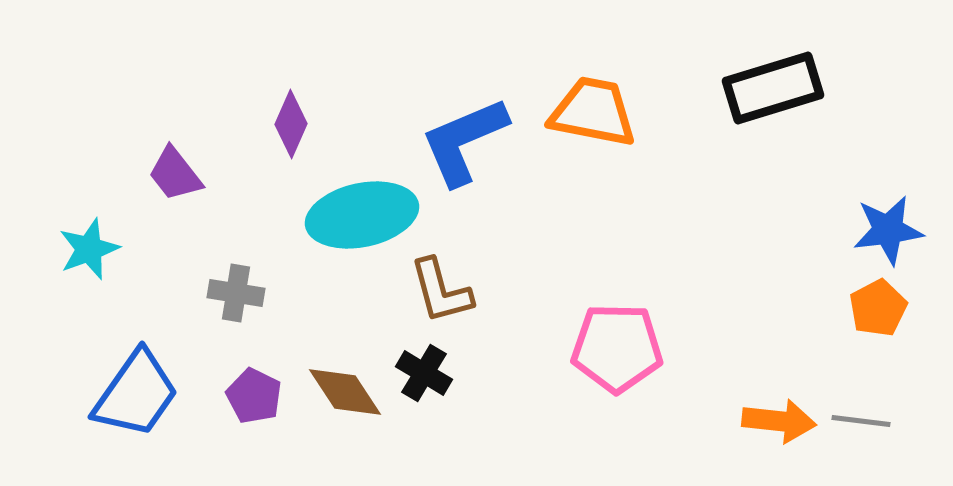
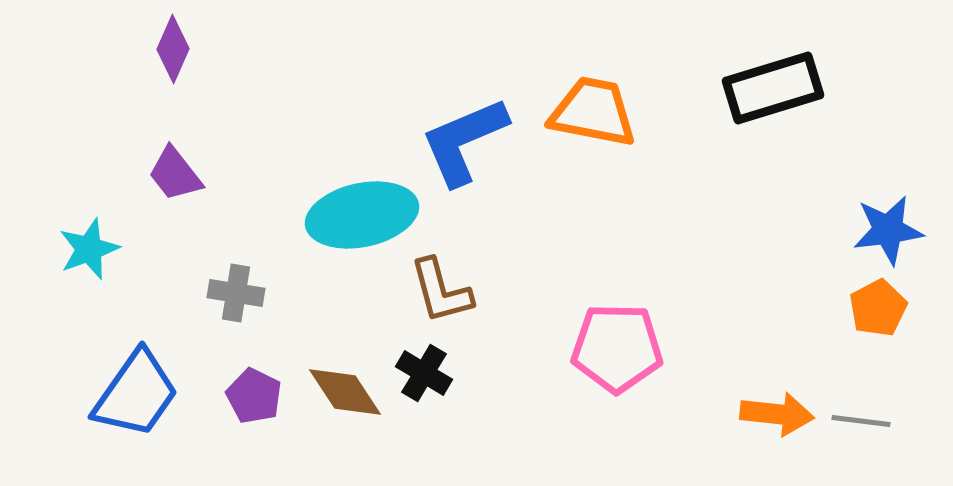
purple diamond: moved 118 px left, 75 px up
orange arrow: moved 2 px left, 7 px up
